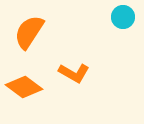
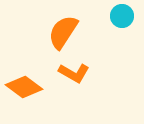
cyan circle: moved 1 px left, 1 px up
orange semicircle: moved 34 px right
